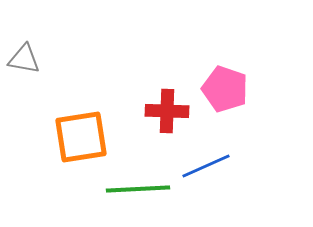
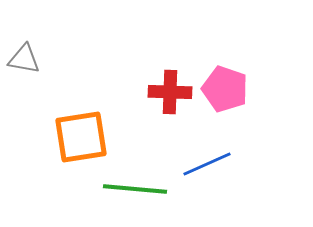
red cross: moved 3 px right, 19 px up
blue line: moved 1 px right, 2 px up
green line: moved 3 px left; rotated 8 degrees clockwise
